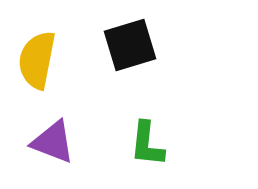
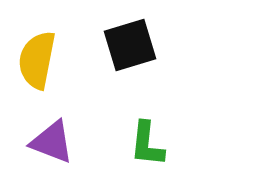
purple triangle: moved 1 px left
